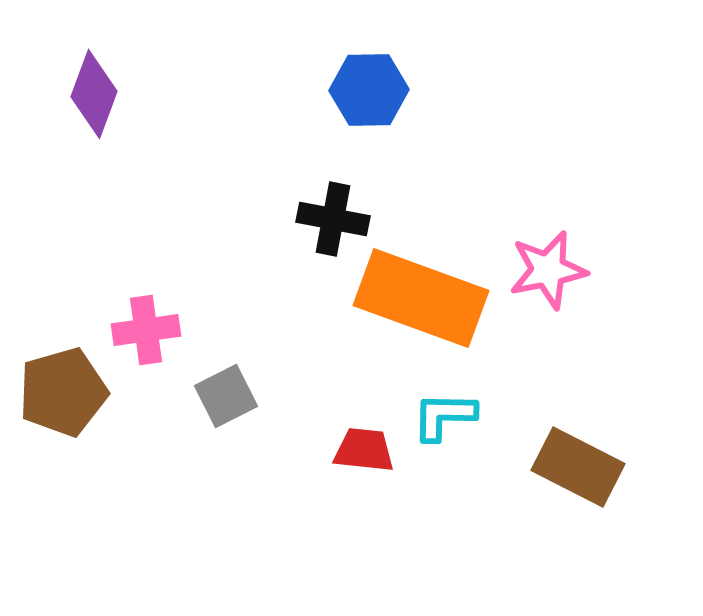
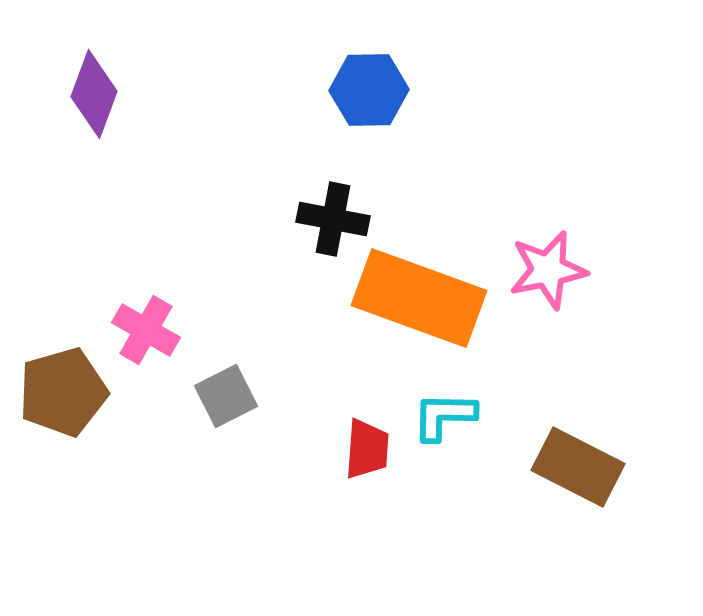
orange rectangle: moved 2 px left
pink cross: rotated 38 degrees clockwise
red trapezoid: moved 3 px right, 1 px up; rotated 88 degrees clockwise
